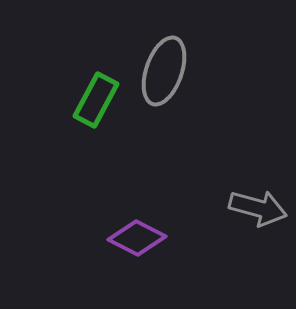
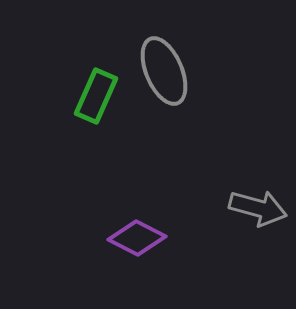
gray ellipse: rotated 42 degrees counterclockwise
green rectangle: moved 4 px up; rotated 4 degrees counterclockwise
